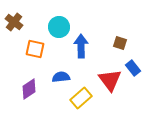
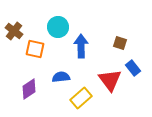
brown cross: moved 9 px down
cyan circle: moved 1 px left
